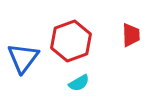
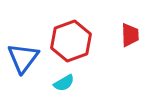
red trapezoid: moved 1 px left
cyan semicircle: moved 15 px left
